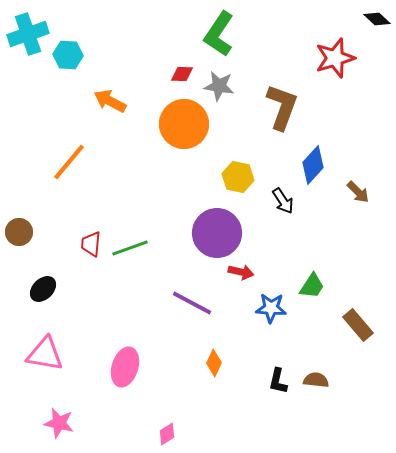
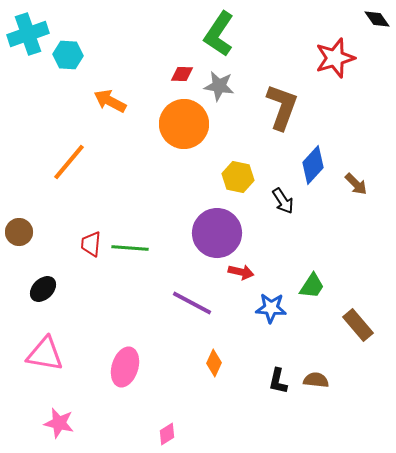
black diamond: rotated 12 degrees clockwise
brown arrow: moved 2 px left, 8 px up
green line: rotated 24 degrees clockwise
